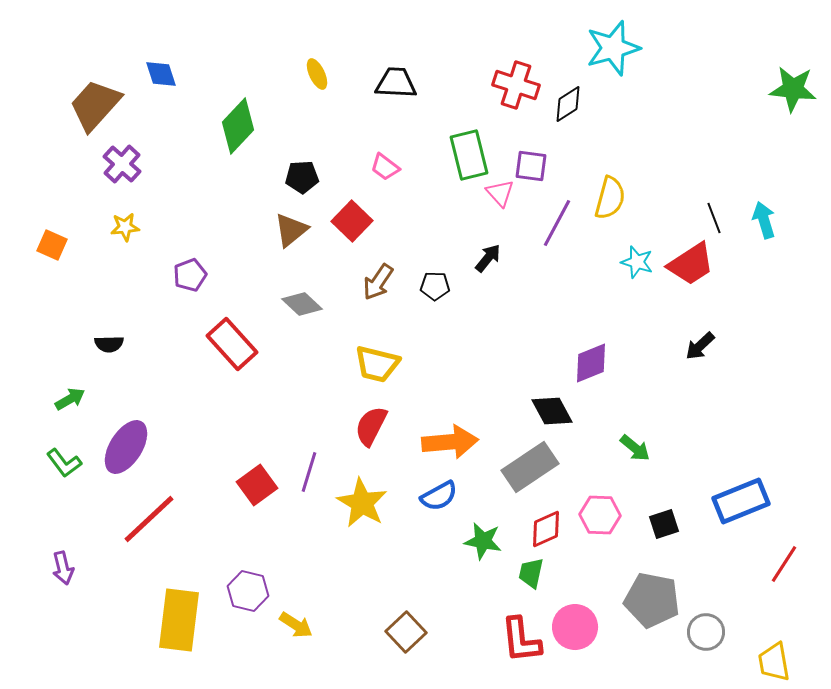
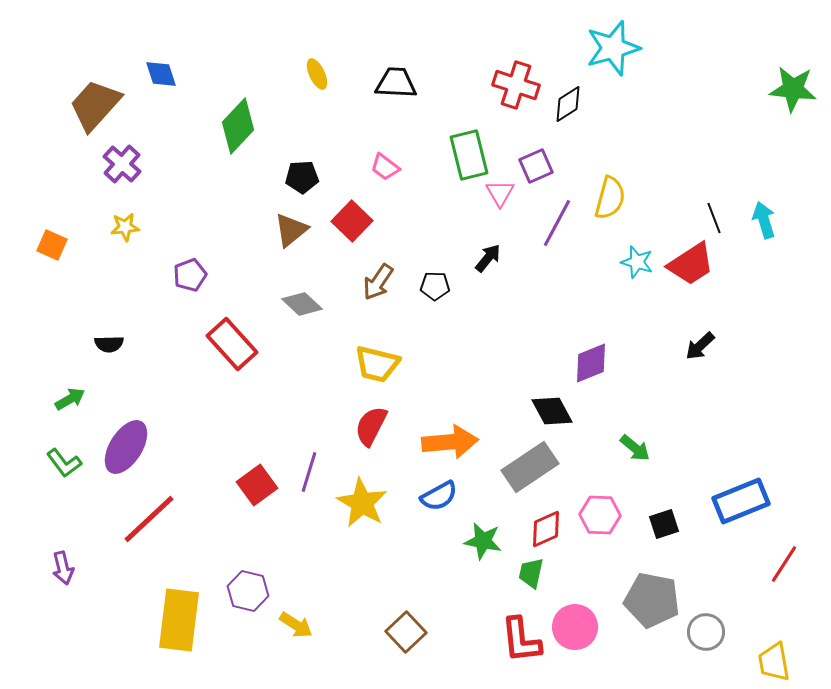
purple square at (531, 166): moved 5 px right; rotated 32 degrees counterclockwise
pink triangle at (500, 193): rotated 12 degrees clockwise
